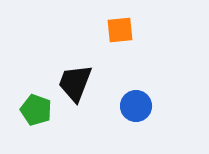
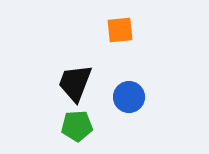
blue circle: moved 7 px left, 9 px up
green pentagon: moved 41 px right, 16 px down; rotated 24 degrees counterclockwise
